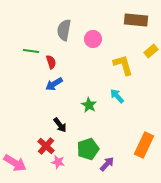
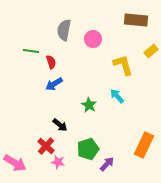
black arrow: rotated 14 degrees counterclockwise
